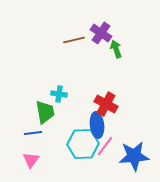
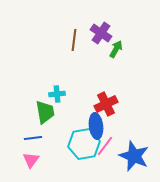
brown line: rotated 70 degrees counterclockwise
green arrow: rotated 48 degrees clockwise
cyan cross: moved 2 px left; rotated 14 degrees counterclockwise
red cross: rotated 35 degrees clockwise
blue ellipse: moved 1 px left, 1 px down
blue line: moved 5 px down
cyan hexagon: moved 1 px right; rotated 8 degrees counterclockwise
blue star: rotated 28 degrees clockwise
